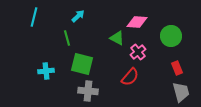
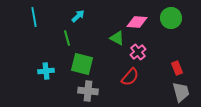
cyan line: rotated 24 degrees counterclockwise
green circle: moved 18 px up
